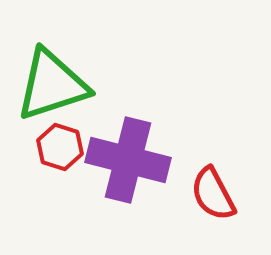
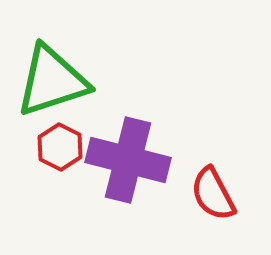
green triangle: moved 4 px up
red hexagon: rotated 9 degrees clockwise
